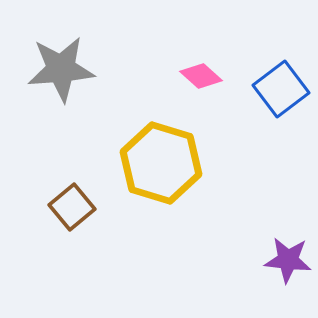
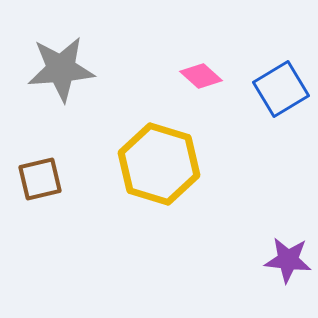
blue square: rotated 6 degrees clockwise
yellow hexagon: moved 2 px left, 1 px down
brown square: moved 32 px left, 28 px up; rotated 27 degrees clockwise
